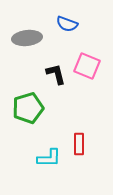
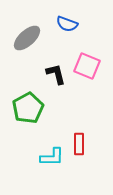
gray ellipse: rotated 36 degrees counterclockwise
green pentagon: rotated 12 degrees counterclockwise
cyan L-shape: moved 3 px right, 1 px up
